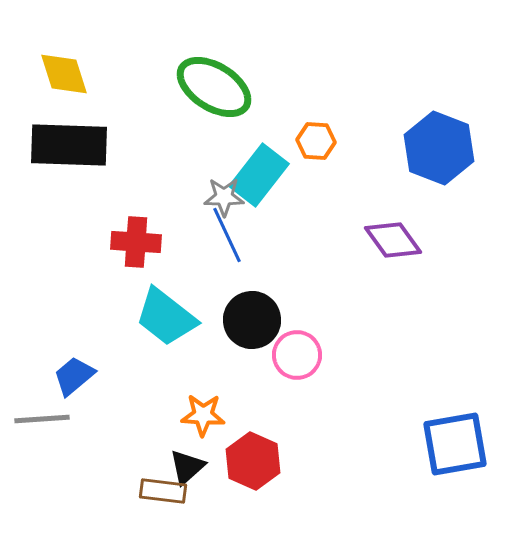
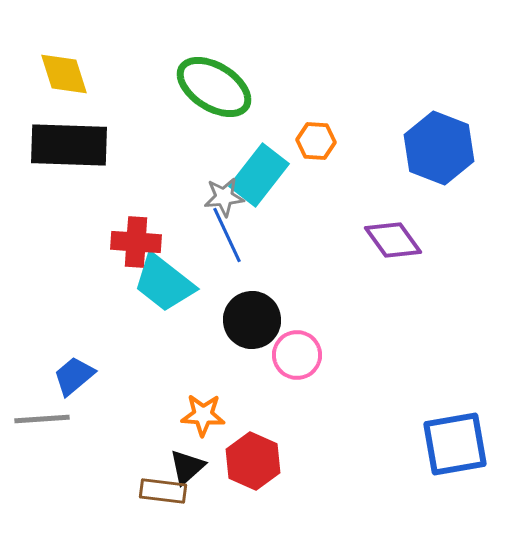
gray star: rotated 6 degrees counterclockwise
cyan trapezoid: moved 2 px left, 34 px up
